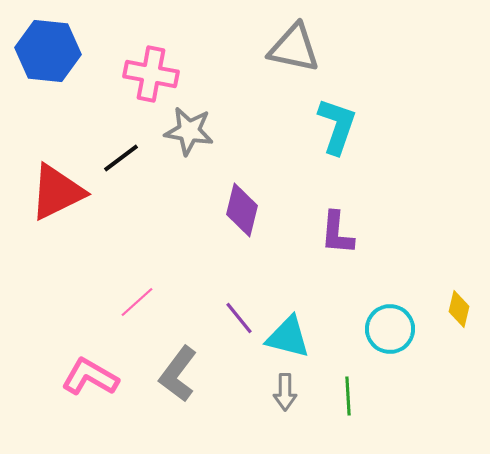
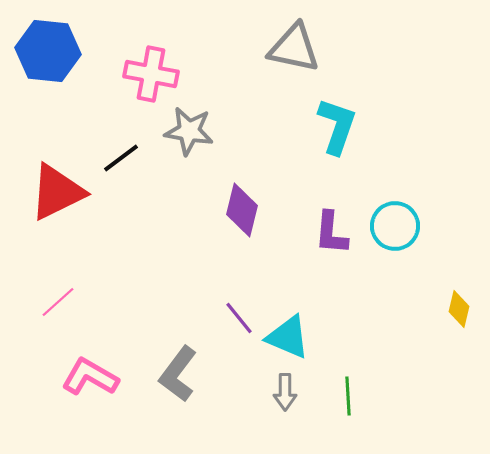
purple L-shape: moved 6 px left
pink line: moved 79 px left
cyan circle: moved 5 px right, 103 px up
cyan triangle: rotated 9 degrees clockwise
